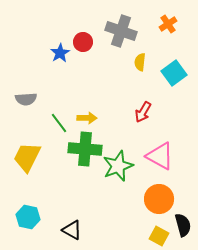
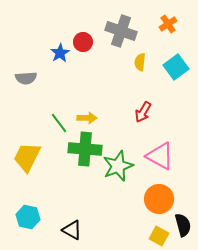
cyan square: moved 2 px right, 6 px up
gray semicircle: moved 21 px up
